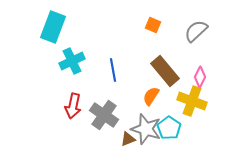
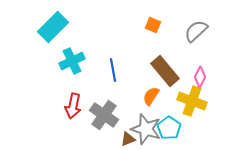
cyan rectangle: rotated 24 degrees clockwise
